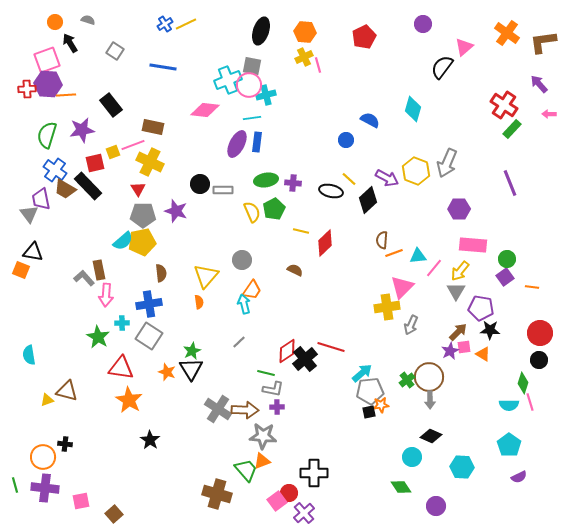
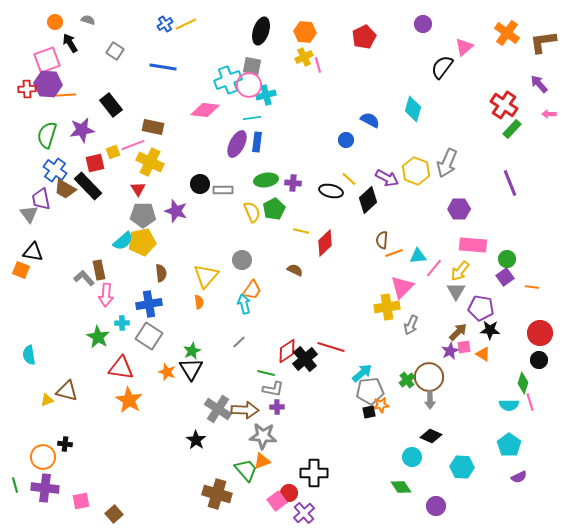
black star at (150, 440): moved 46 px right
